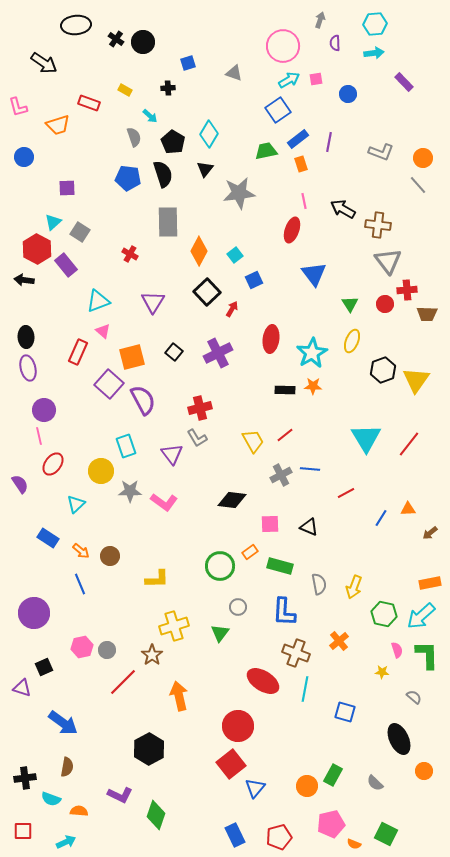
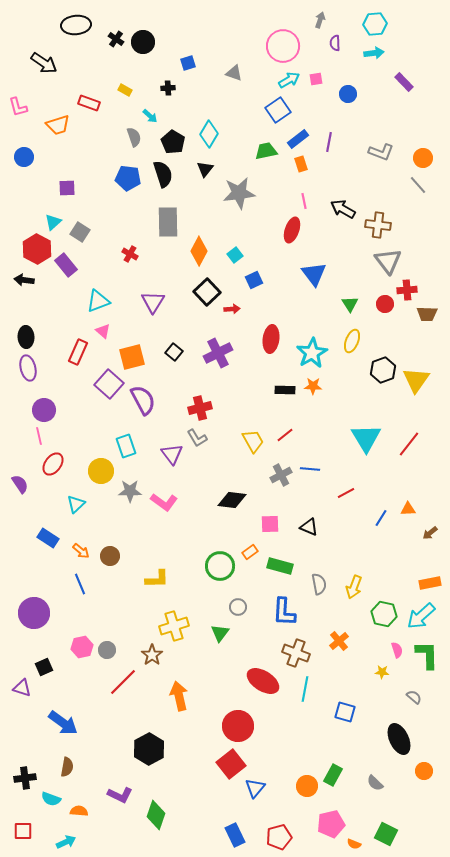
red arrow at (232, 309): rotated 56 degrees clockwise
